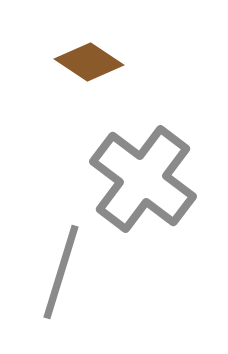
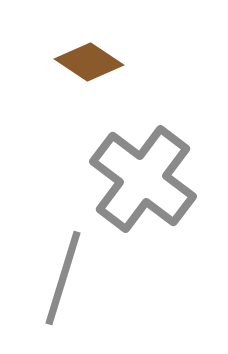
gray line: moved 2 px right, 6 px down
